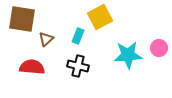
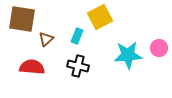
cyan rectangle: moved 1 px left
